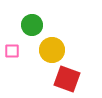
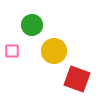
yellow circle: moved 2 px right, 1 px down
red square: moved 10 px right
